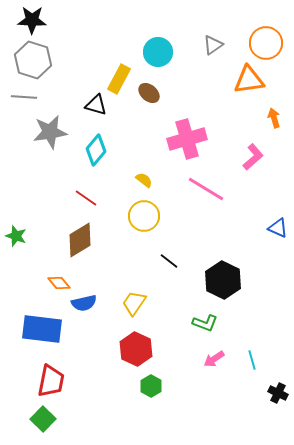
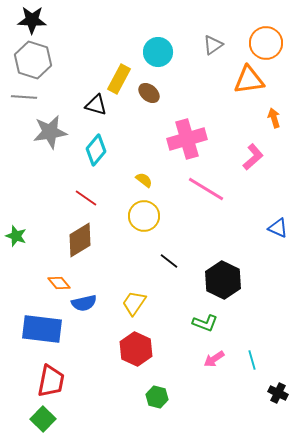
green hexagon: moved 6 px right, 11 px down; rotated 15 degrees counterclockwise
